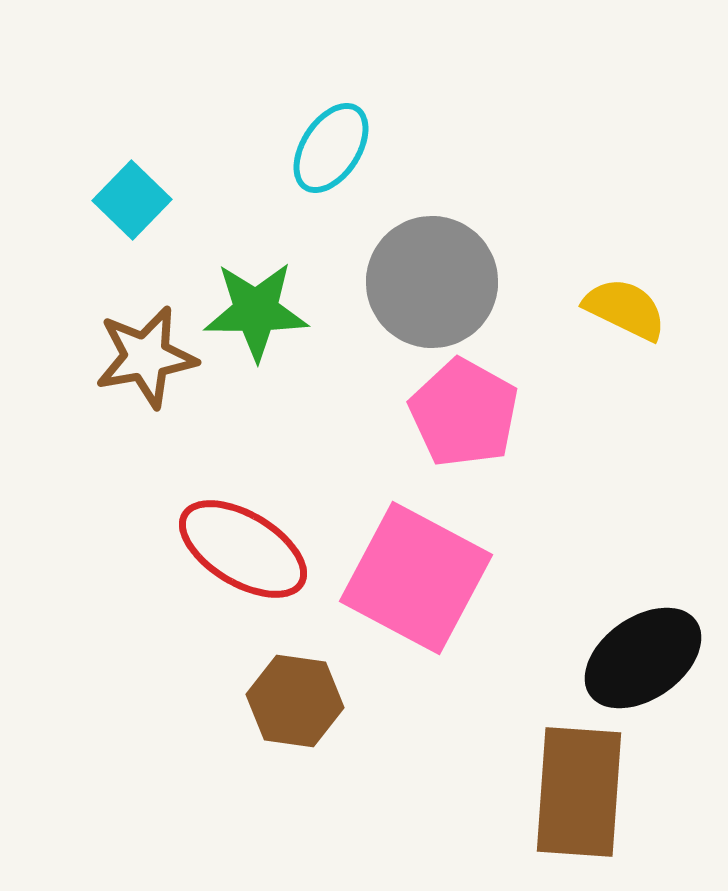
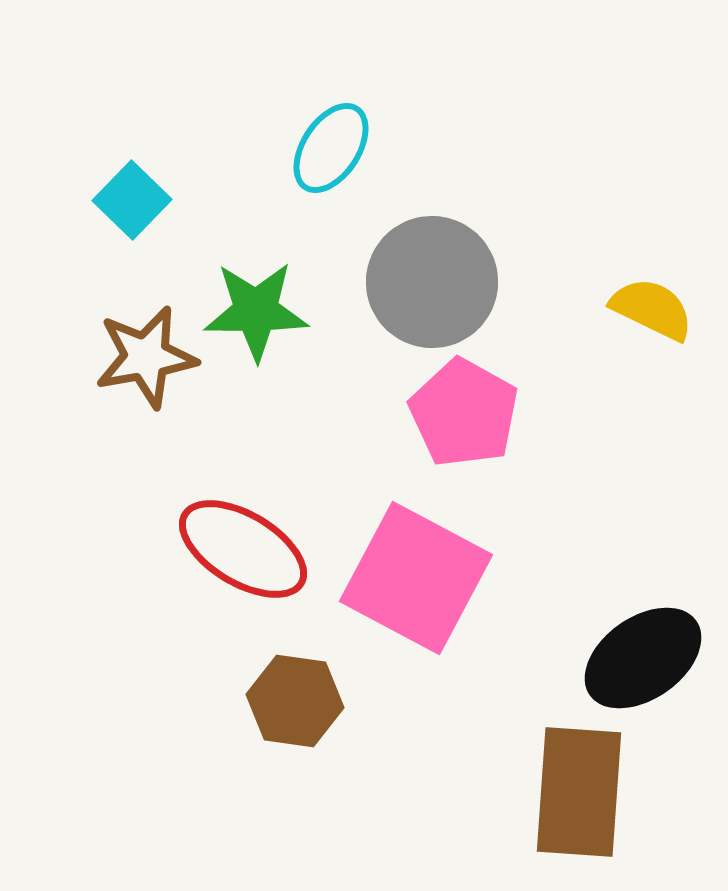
yellow semicircle: moved 27 px right
